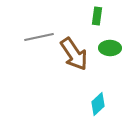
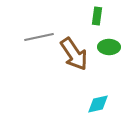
green ellipse: moved 1 px left, 1 px up
cyan diamond: rotated 30 degrees clockwise
